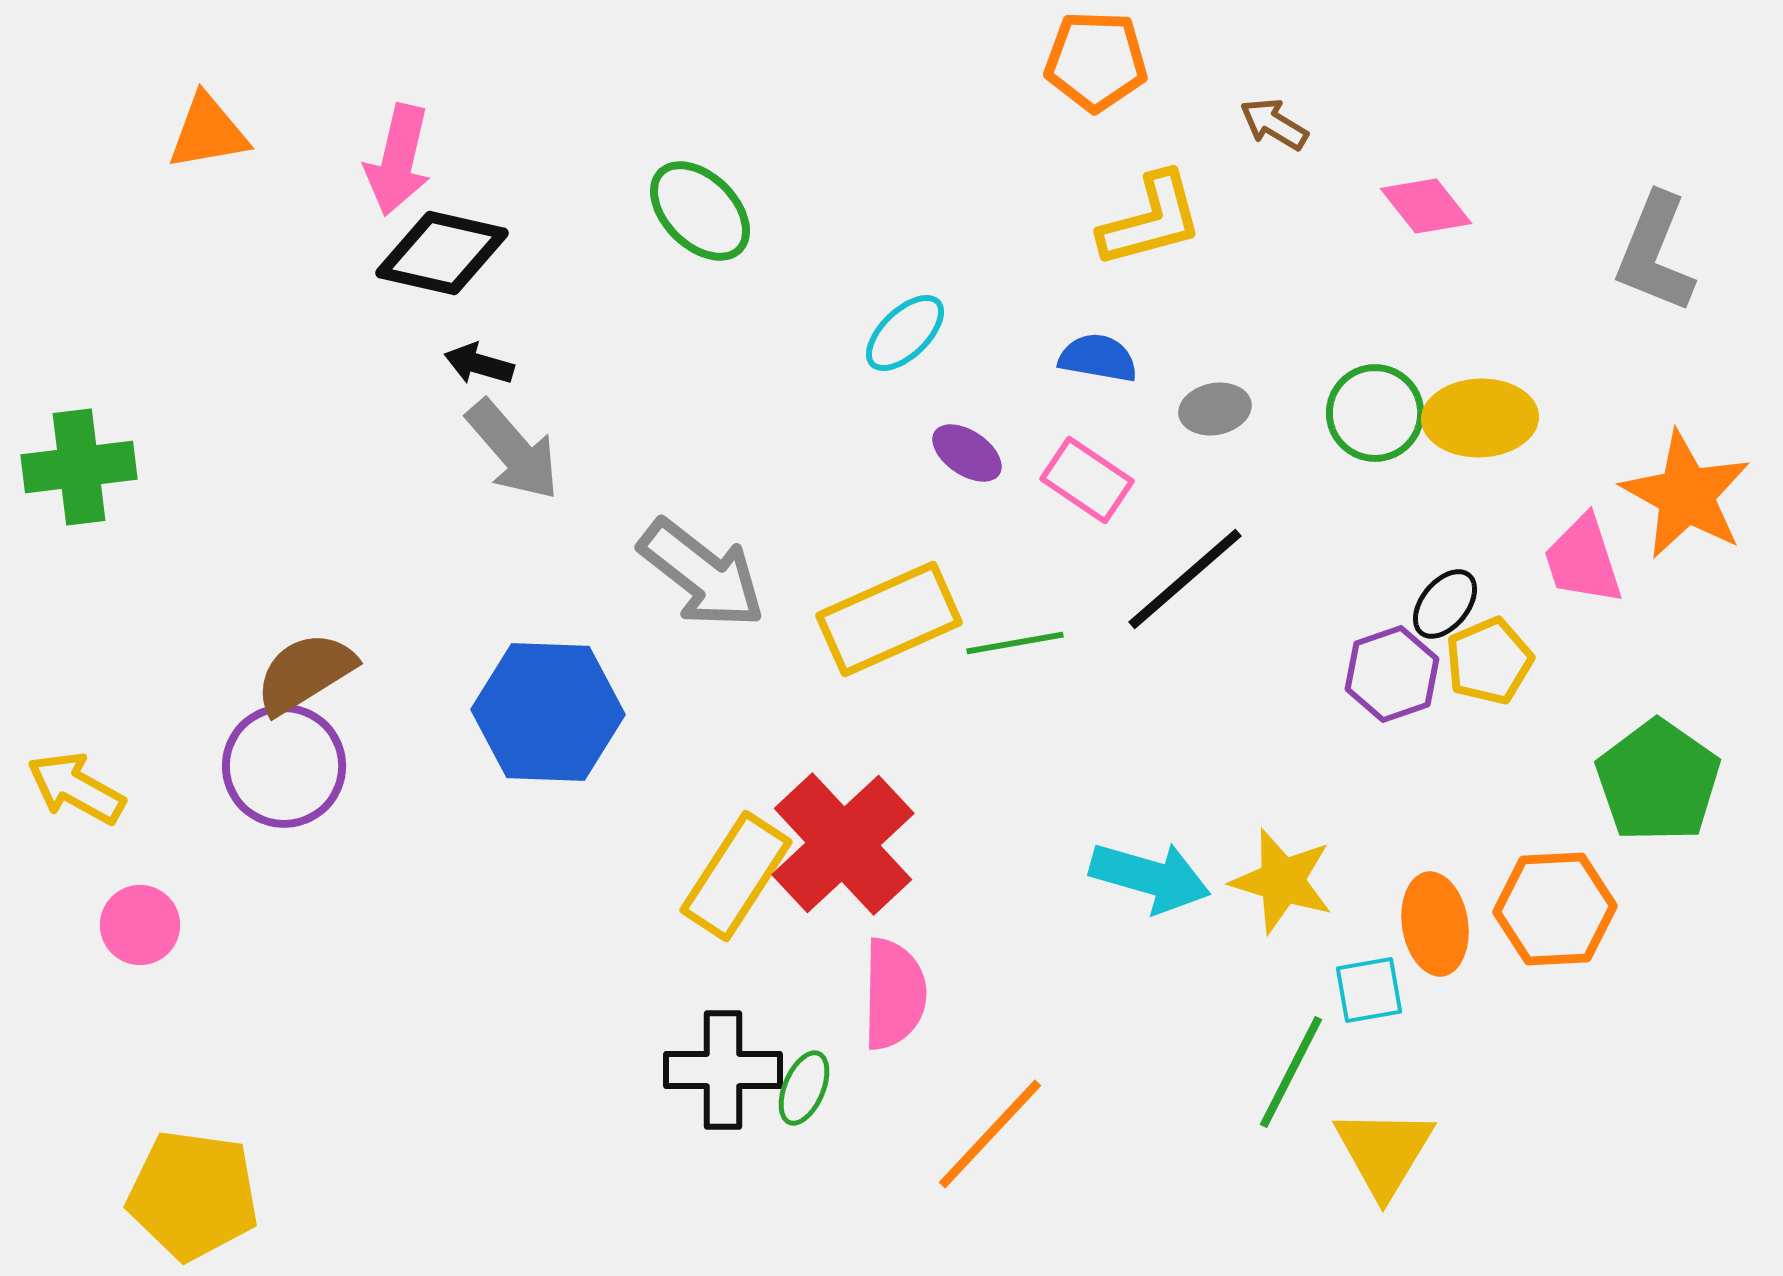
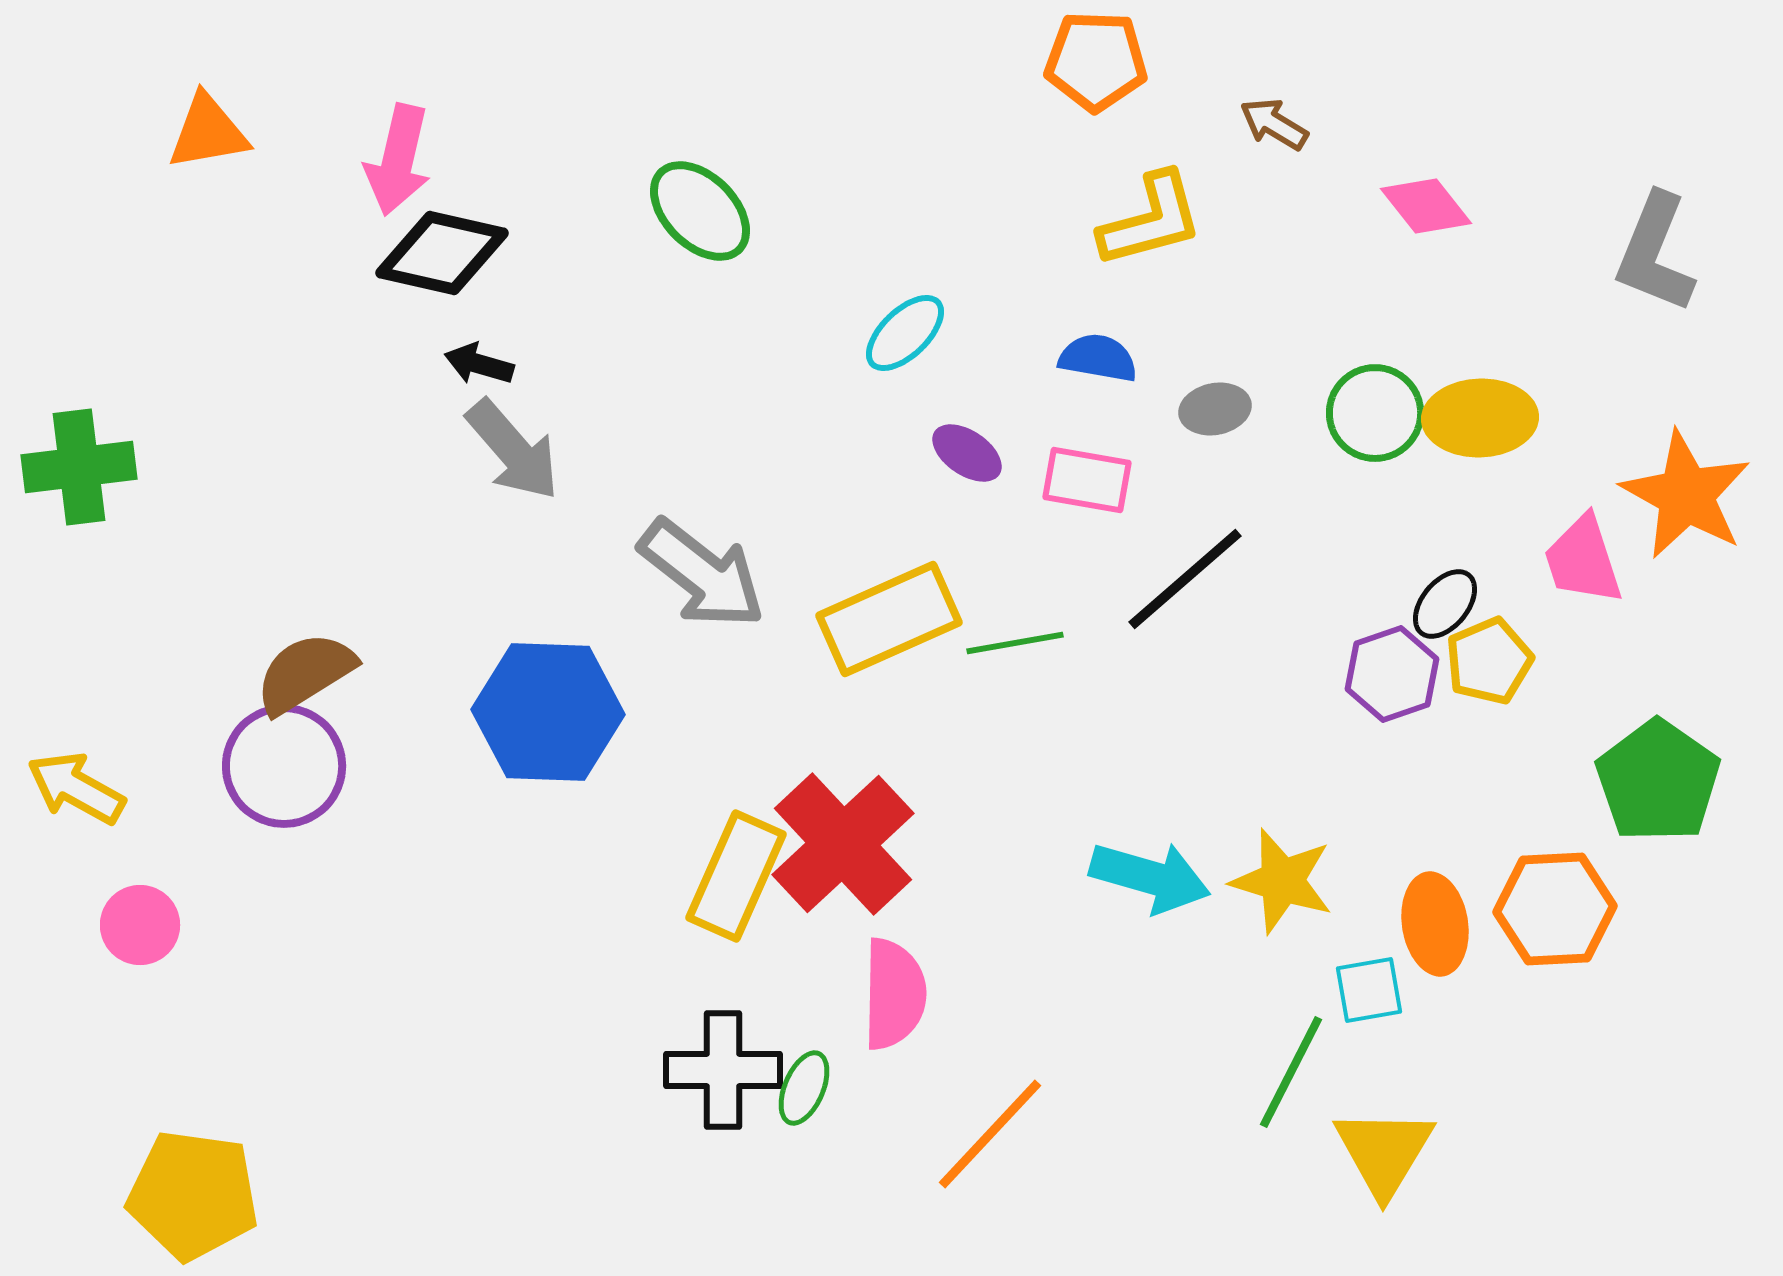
pink rectangle at (1087, 480): rotated 24 degrees counterclockwise
yellow rectangle at (736, 876): rotated 9 degrees counterclockwise
